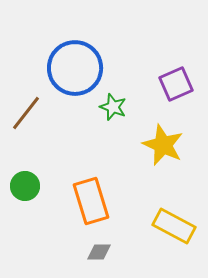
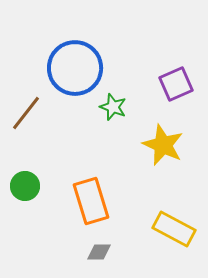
yellow rectangle: moved 3 px down
